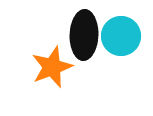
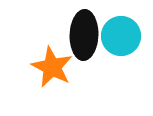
orange star: rotated 24 degrees counterclockwise
